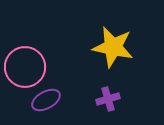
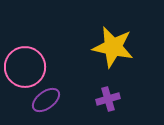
purple ellipse: rotated 8 degrees counterclockwise
